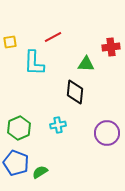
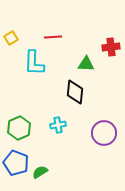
red line: rotated 24 degrees clockwise
yellow square: moved 1 px right, 4 px up; rotated 24 degrees counterclockwise
purple circle: moved 3 px left
